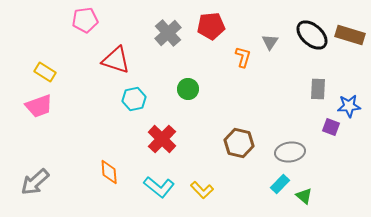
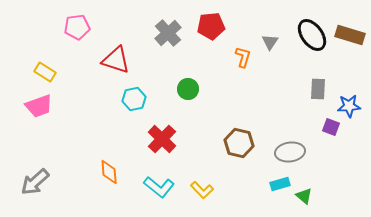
pink pentagon: moved 8 px left, 7 px down
black ellipse: rotated 12 degrees clockwise
cyan rectangle: rotated 30 degrees clockwise
